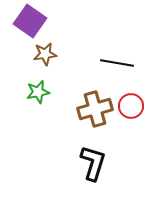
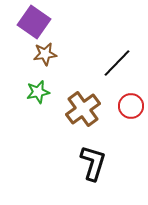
purple square: moved 4 px right, 1 px down
black line: rotated 56 degrees counterclockwise
brown cross: moved 12 px left; rotated 20 degrees counterclockwise
